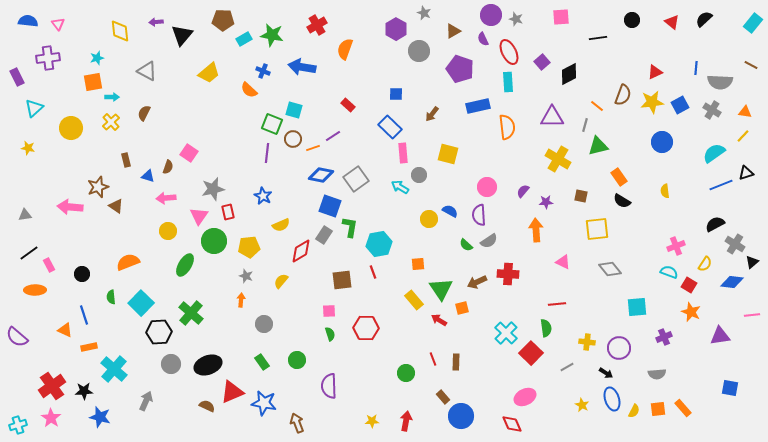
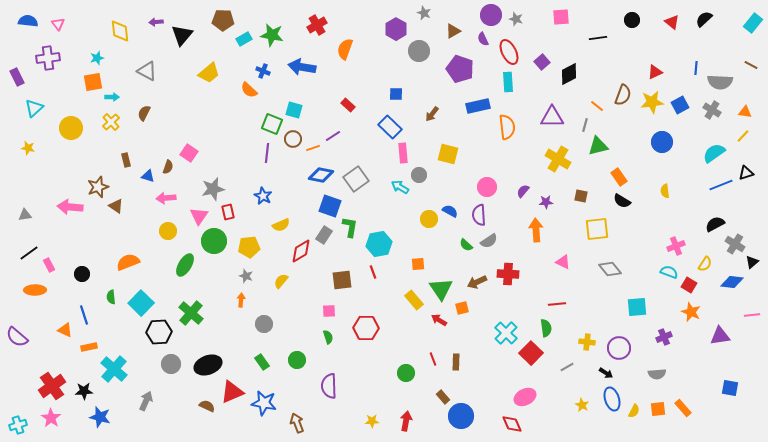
green semicircle at (330, 334): moved 2 px left, 3 px down
